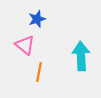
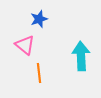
blue star: moved 2 px right
orange line: moved 1 px down; rotated 18 degrees counterclockwise
